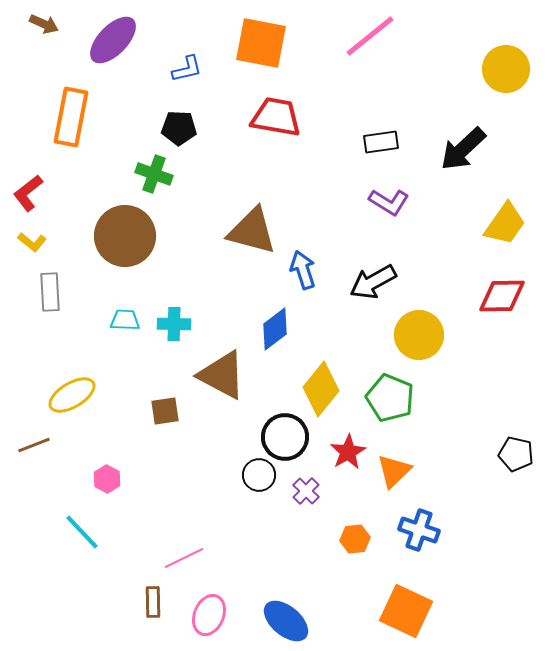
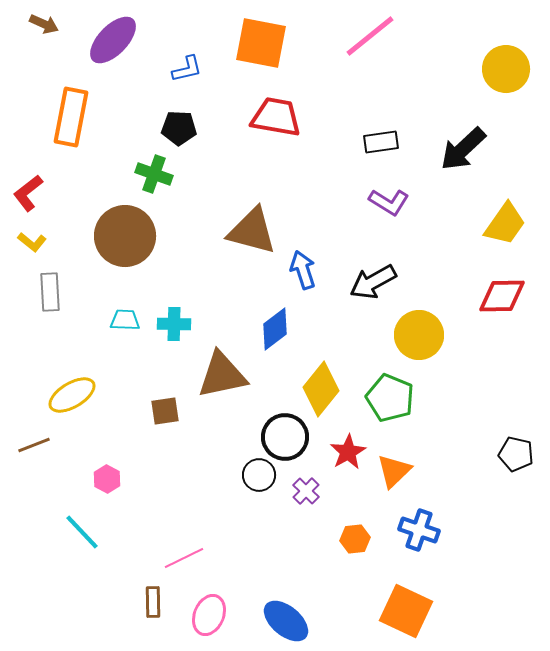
brown triangle at (222, 375): rotated 40 degrees counterclockwise
